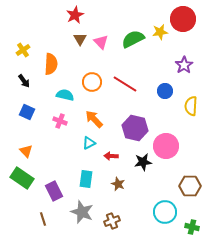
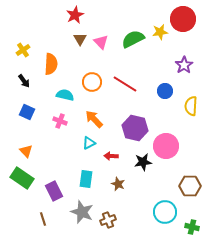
brown cross: moved 4 px left, 1 px up
